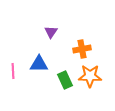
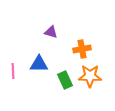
purple triangle: rotated 48 degrees counterclockwise
